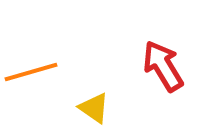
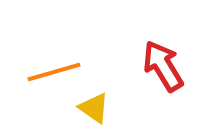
orange line: moved 23 px right
